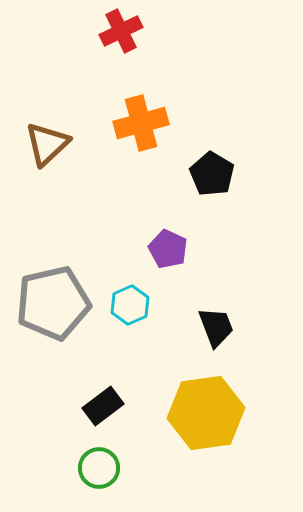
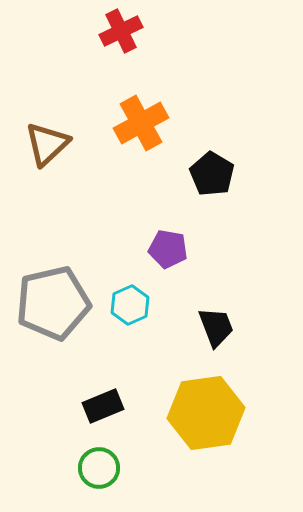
orange cross: rotated 14 degrees counterclockwise
purple pentagon: rotated 15 degrees counterclockwise
black rectangle: rotated 15 degrees clockwise
